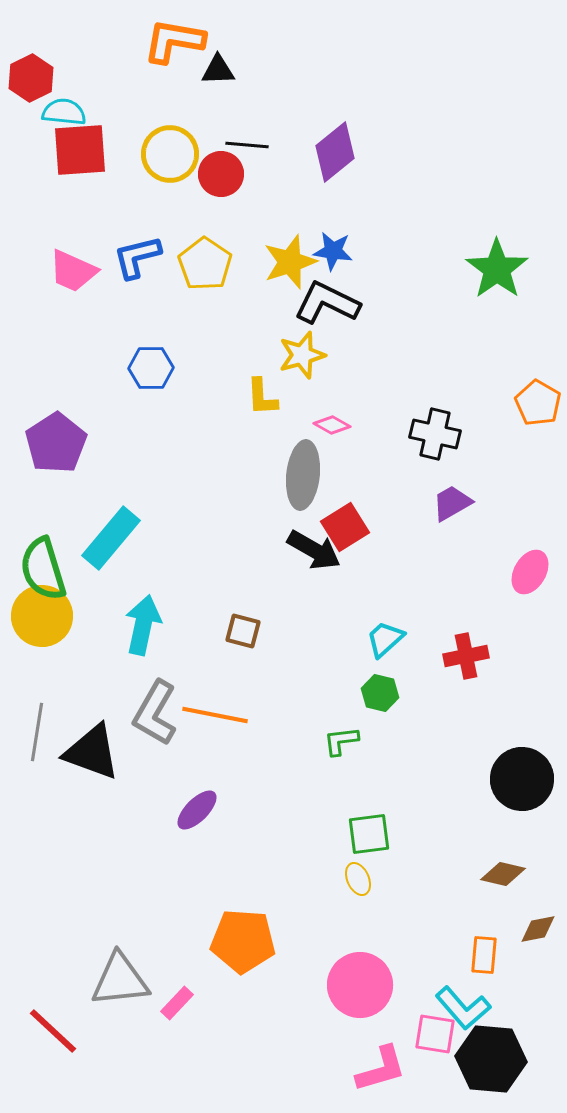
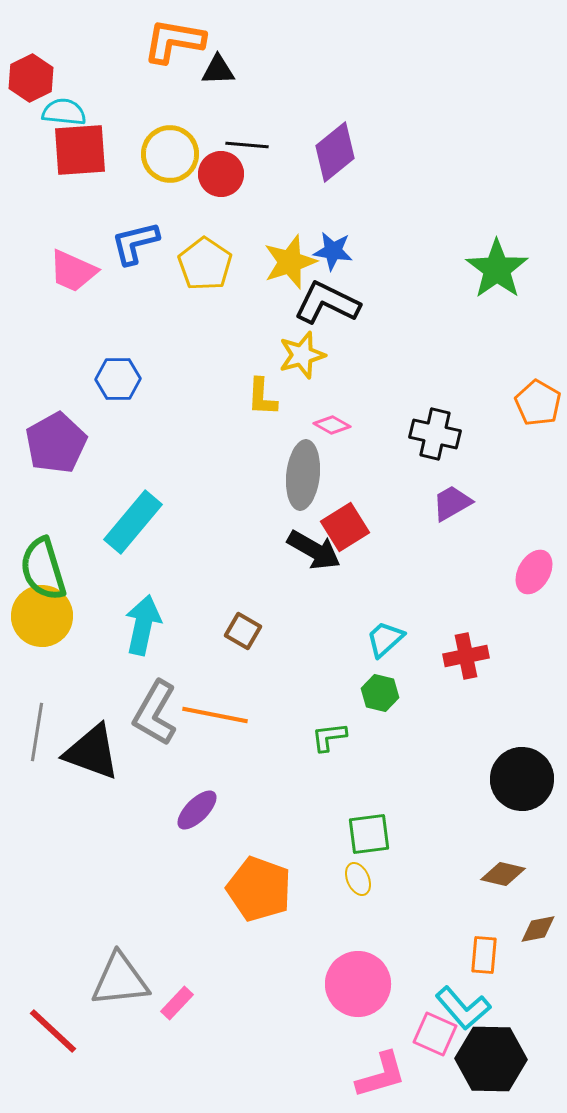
blue L-shape at (137, 257): moved 2 px left, 14 px up
blue hexagon at (151, 368): moved 33 px left, 11 px down
yellow L-shape at (262, 397): rotated 6 degrees clockwise
purple pentagon at (56, 443): rotated 4 degrees clockwise
cyan rectangle at (111, 538): moved 22 px right, 16 px up
pink ellipse at (530, 572): moved 4 px right
brown square at (243, 631): rotated 15 degrees clockwise
green L-shape at (341, 741): moved 12 px left, 4 px up
orange pentagon at (243, 941): moved 16 px right, 52 px up; rotated 16 degrees clockwise
pink circle at (360, 985): moved 2 px left, 1 px up
pink square at (435, 1034): rotated 15 degrees clockwise
black hexagon at (491, 1059): rotated 4 degrees counterclockwise
pink L-shape at (381, 1069): moved 6 px down
